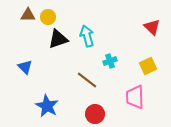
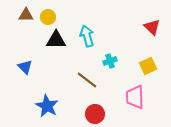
brown triangle: moved 2 px left
black triangle: moved 2 px left, 1 px down; rotated 20 degrees clockwise
